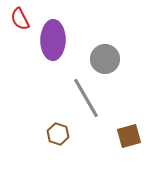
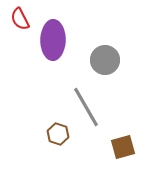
gray circle: moved 1 px down
gray line: moved 9 px down
brown square: moved 6 px left, 11 px down
